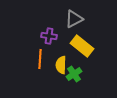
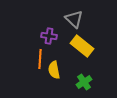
gray triangle: rotated 48 degrees counterclockwise
yellow semicircle: moved 7 px left, 5 px down; rotated 12 degrees counterclockwise
green cross: moved 10 px right, 8 px down
